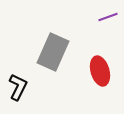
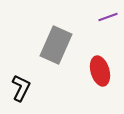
gray rectangle: moved 3 px right, 7 px up
black L-shape: moved 3 px right, 1 px down
